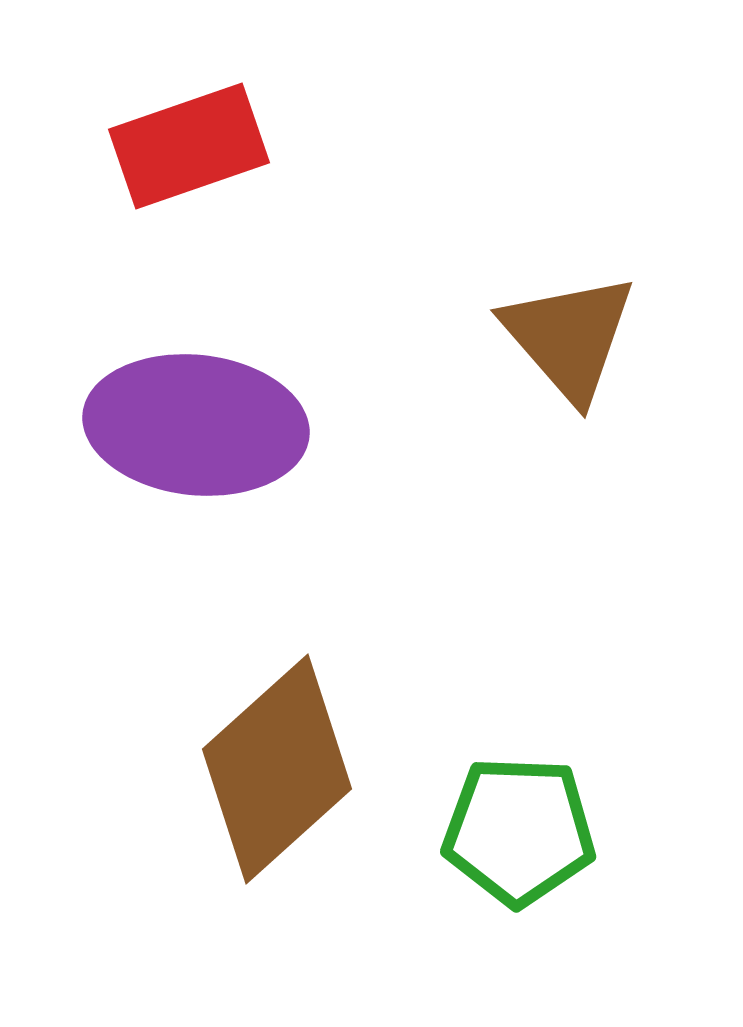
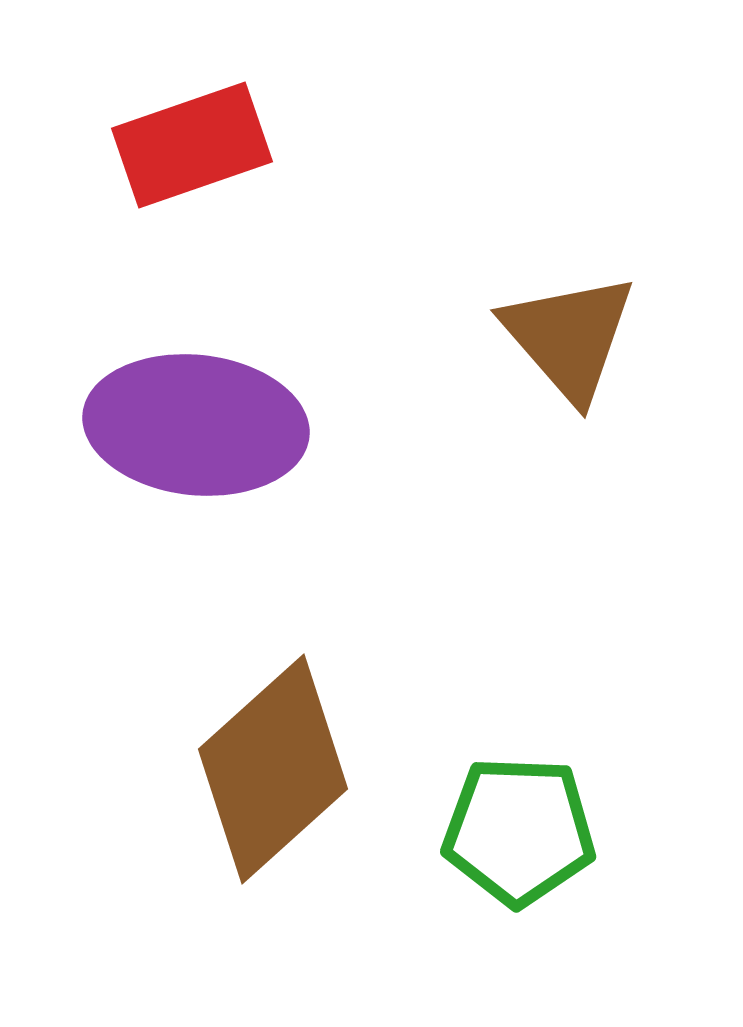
red rectangle: moved 3 px right, 1 px up
brown diamond: moved 4 px left
